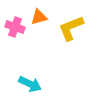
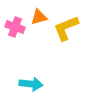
yellow L-shape: moved 5 px left
cyan arrow: moved 1 px right; rotated 20 degrees counterclockwise
